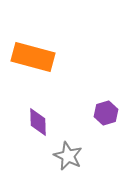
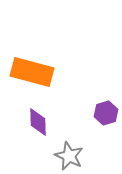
orange rectangle: moved 1 px left, 15 px down
gray star: moved 1 px right
